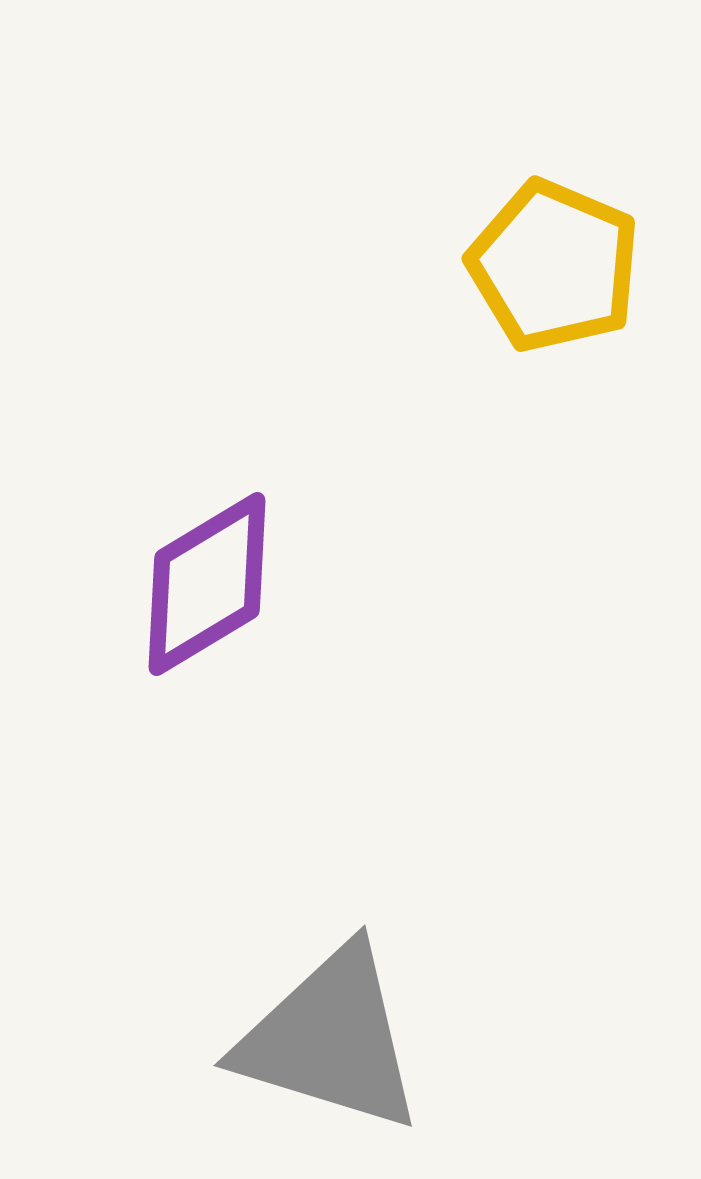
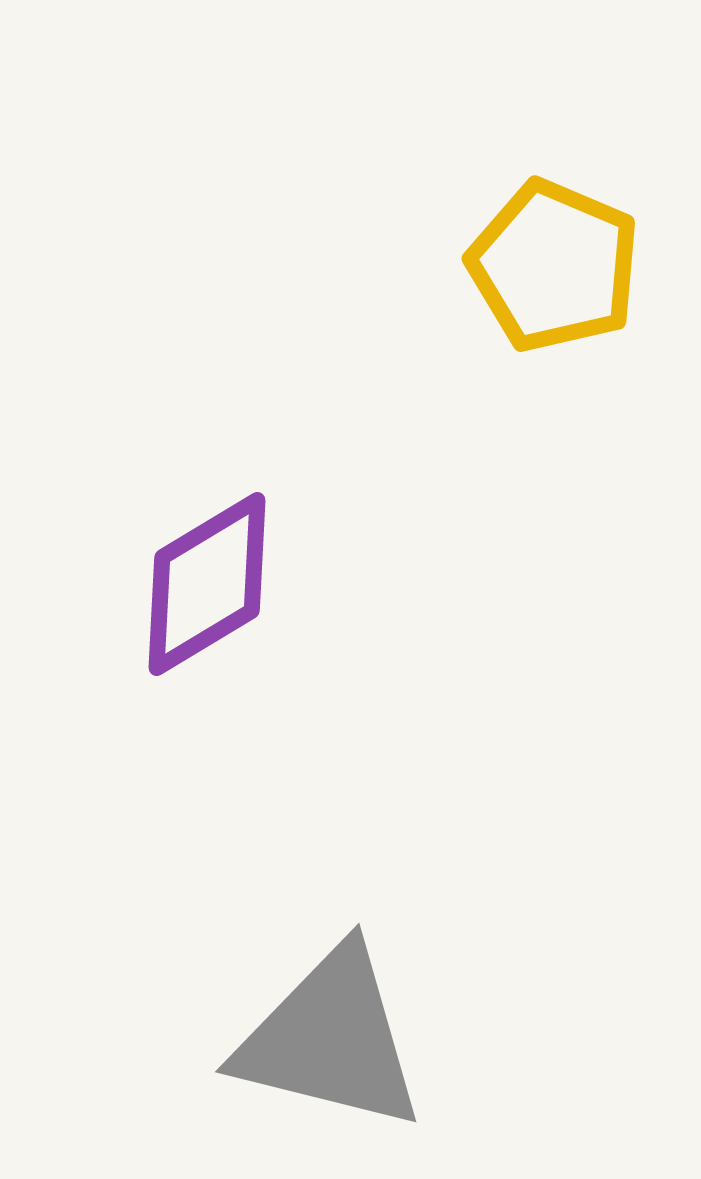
gray triangle: rotated 3 degrees counterclockwise
